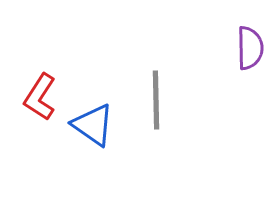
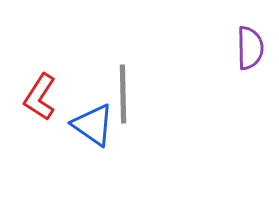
gray line: moved 33 px left, 6 px up
